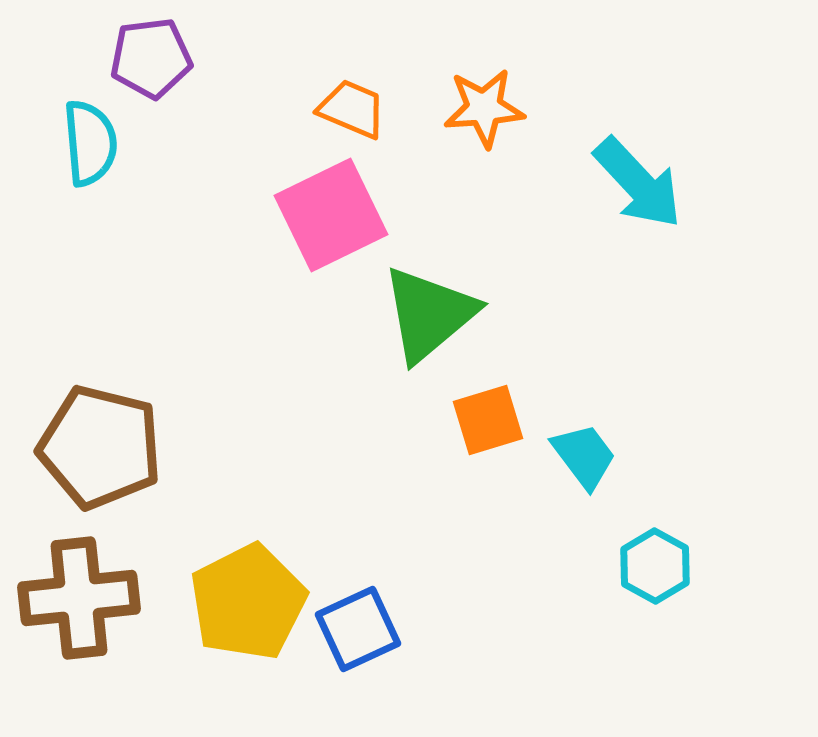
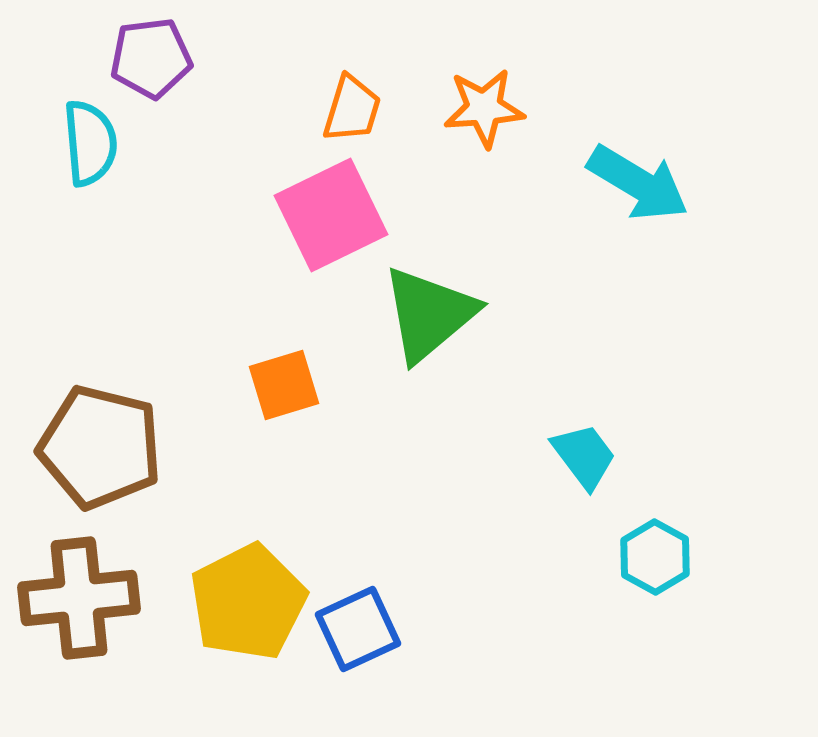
orange trapezoid: rotated 84 degrees clockwise
cyan arrow: rotated 16 degrees counterclockwise
orange square: moved 204 px left, 35 px up
cyan hexagon: moved 9 px up
